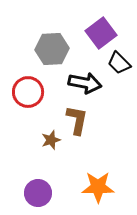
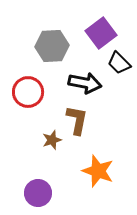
gray hexagon: moved 3 px up
brown star: moved 1 px right
orange star: moved 16 px up; rotated 20 degrees clockwise
